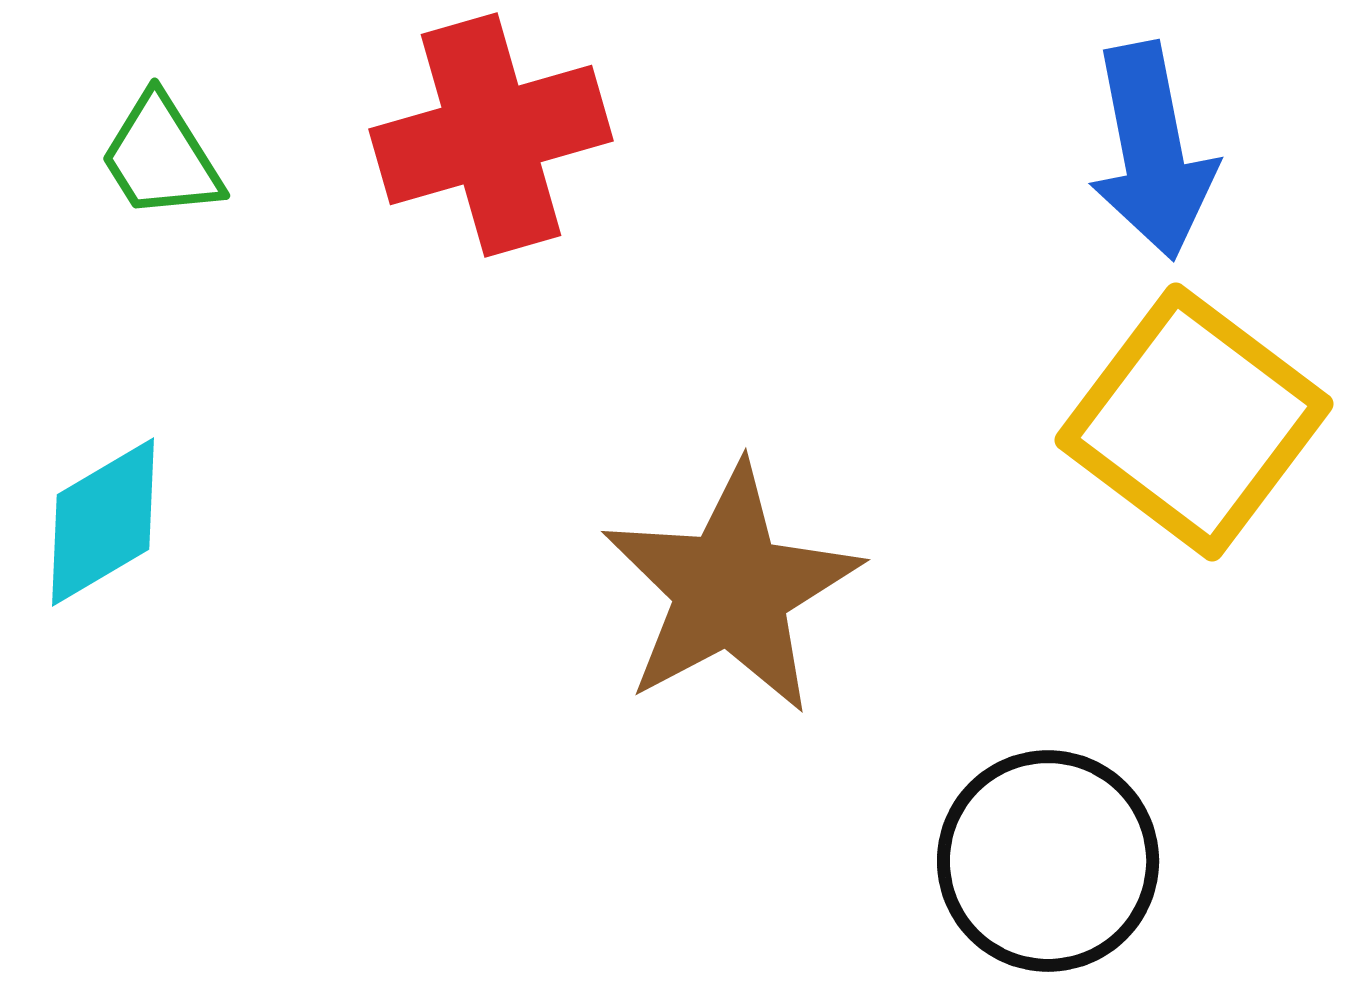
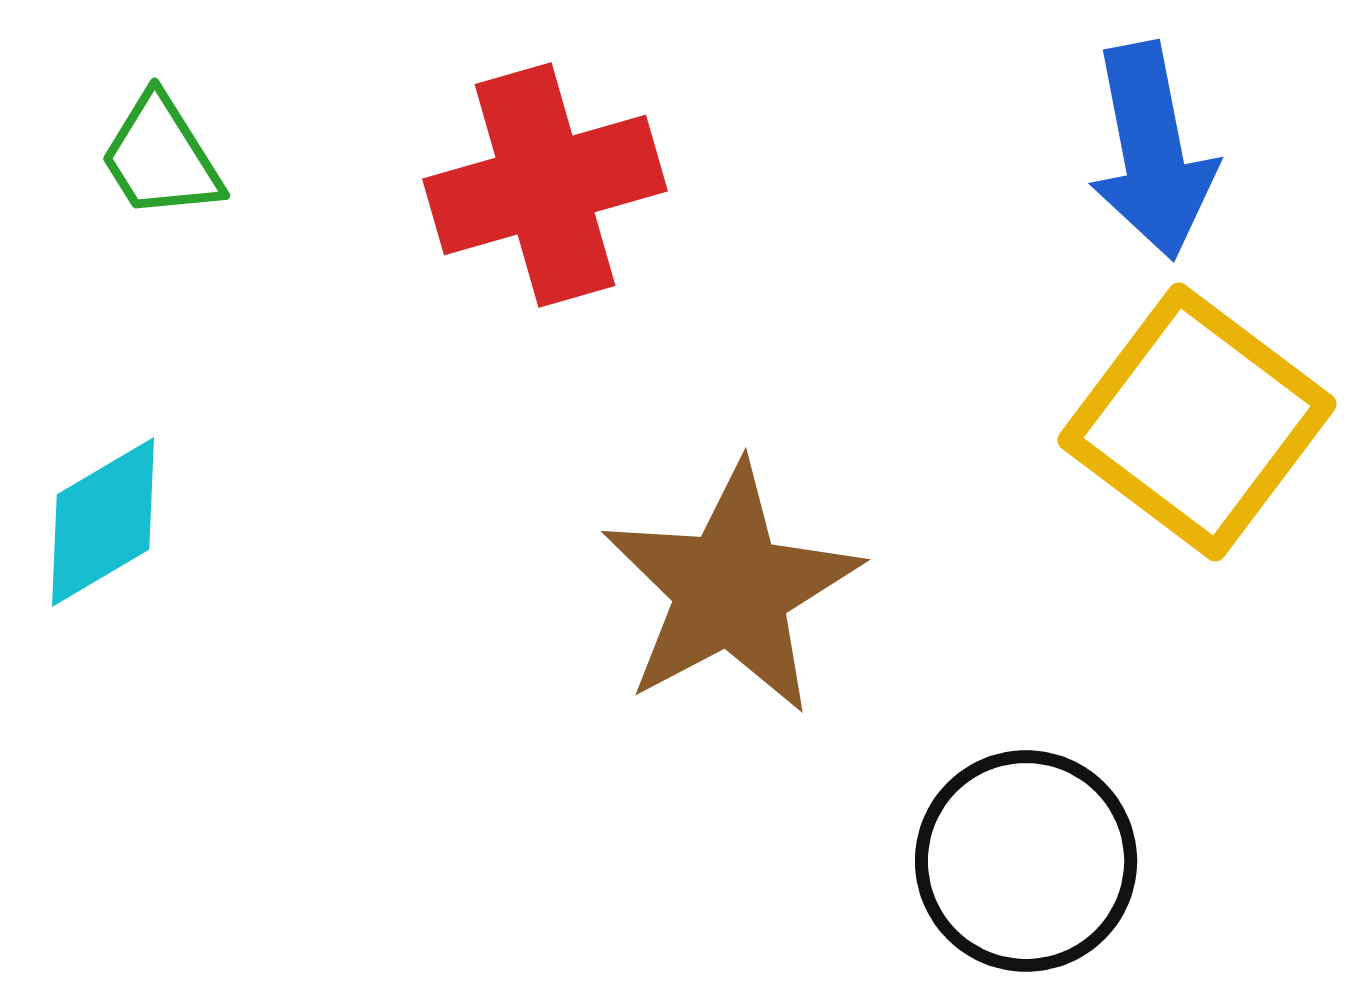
red cross: moved 54 px right, 50 px down
yellow square: moved 3 px right
black circle: moved 22 px left
